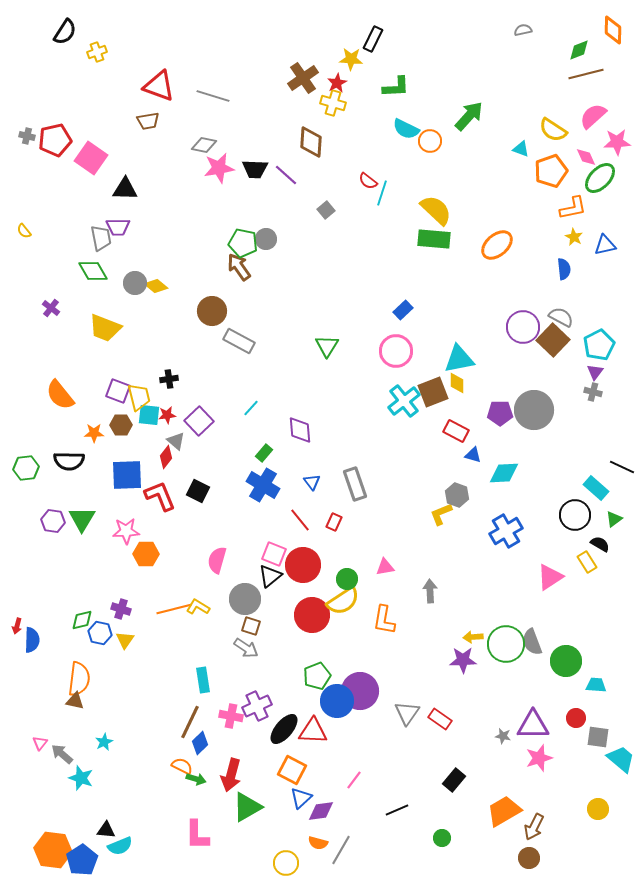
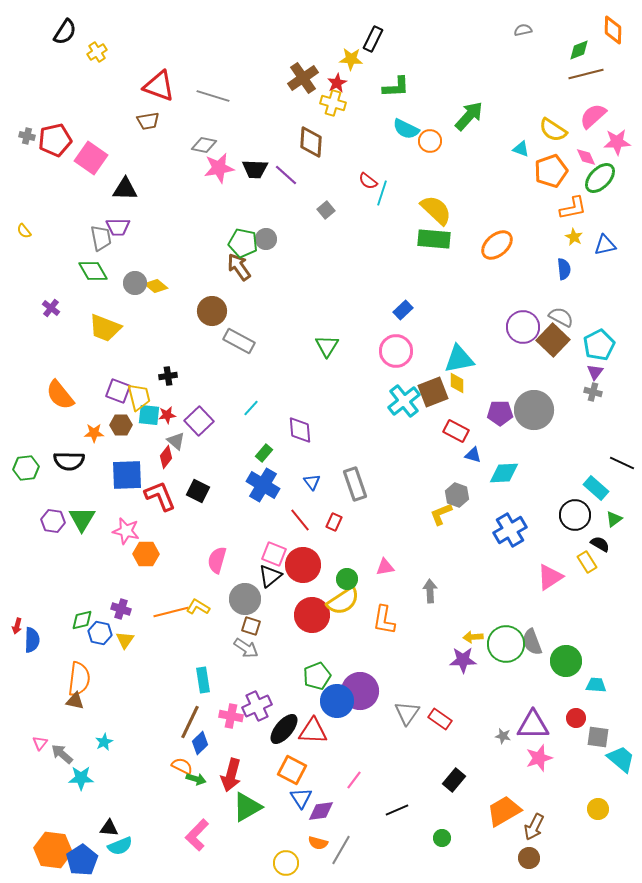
yellow cross at (97, 52): rotated 12 degrees counterclockwise
black cross at (169, 379): moved 1 px left, 3 px up
black line at (622, 467): moved 4 px up
pink star at (126, 531): rotated 16 degrees clockwise
blue cross at (506, 531): moved 4 px right, 1 px up
orange line at (174, 609): moved 3 px left, 3 px down
cyan star at (81, 778): rotated 20 degrees counterclockwise
blue triangle at (301, 798): rotated 20 degrees counterclockwise
black triangle at (106, 830): moved 3 px right, 2 px up
pink L-shape at (197, 835): rotated 44 degrees clockwise
